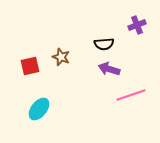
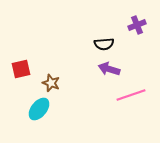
brown star: moved 10 px left, 26 px down
red square: moved 9 px left, 3 px down
